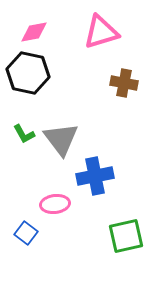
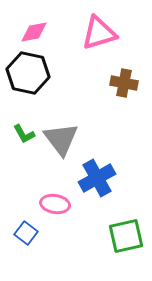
pink triangle: moved 2 px left, 1 px down
blue cross: moved 2 px right, 2 px down; rotated 18 degrees counterclockwise
pink ellipse: rotated 16 degrees clockwise
